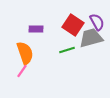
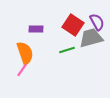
pink line: moved 1 px up
